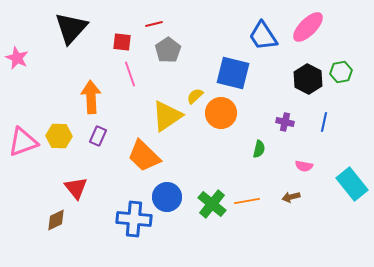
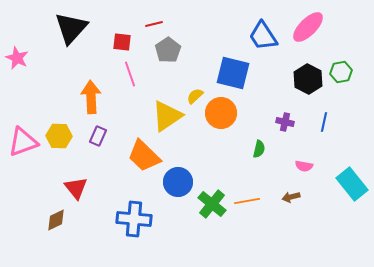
blue circle: moved 11 px right, 15 px up
